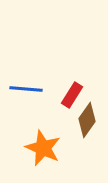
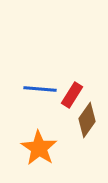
blue line: moved 14 px right
orange star: moved 4 px left; rotated 9 degrees clockwise
